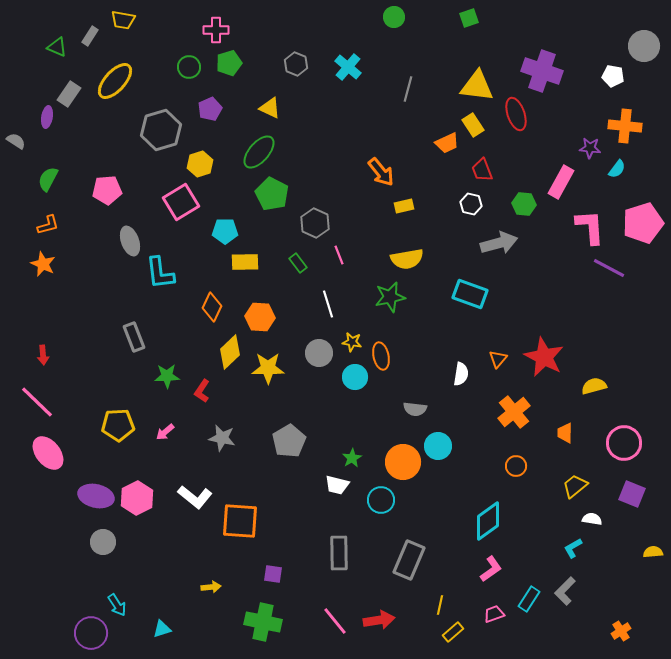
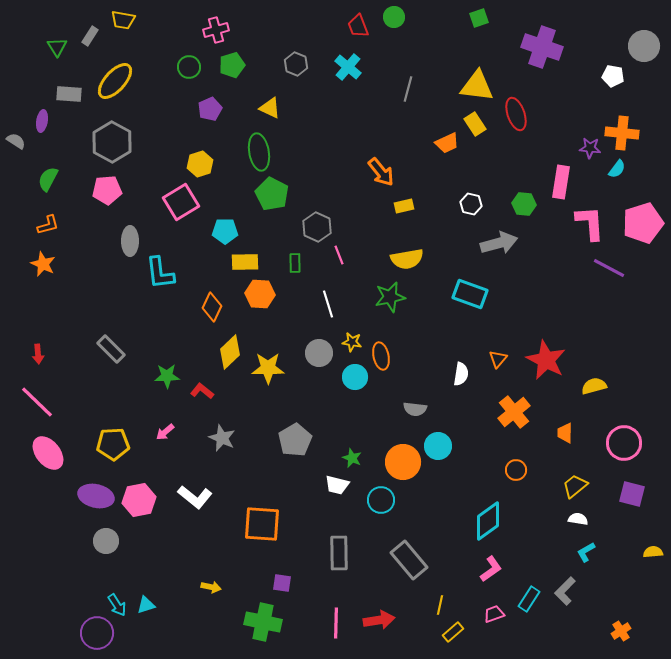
green square at (469, 18): moved 10 px right
pink cross at (216, 30): rotated 15 degrees counterclockwise
green triangle at (57, 47): rotated 35 degrees clockwise
green pentagon at (229, 63): moved 3 px right, 2 px down
purple cross at (542, 71): moved 24 px up
gray rectangle at (69, 94): rotated 60 degrees clockwise
purple ellipse at (47, 117): moved 5 px left, 4 px down
yellow rectangle at (473, 125): moved 2 px right, 1 px up
orange cross at (625, 126): moved 3 px left, 7 px down
gray hexagon at (161, 130): moved 49 px left, 12 px down; rotated 15 degrees counterclockwise
green ellipse at (259, 152): rotated 51 degrees counterclockwise
red trapezoid at (482, 170): moved 124 px left, 144 px up
pink rectangle at (561, 182): rotated 20 degrees counterclockwise
gray hexagon at (315, 223): moved 2 px right, 4 px down
pink L-shape at (590, 227): moved 4 px up
gray ellipse at (130, 241): rotated 20 degrees clockwise
green rectangle at (298, 263): moved 3 px left; rotated 36 degrees clockwise
orange hexagon at (260, 317): moved 23 px up
gray rectangle at (134, 337): moved 23 px left, 12 px down; rotated 24 degrees counterclockwise
red arrow at (43, 355): moved 5 px left, 1 px up
red star at (544, 357): moved 2 px right, 3 px down
red L-shape at (202, 391): rotated 95 degrees clockwise
yellow pentagon at (118, 425): moved 5 px left, 19 px down
gray star at (222, 438): rotated 12 degrees clockwise
gray pentagon at (289, 441): moved 6 px right, 1 px up
green star at (352, 458): rotated 18 degrees counterclockwise
orange circle at (516, 466): moved 4 px down
purple square at (632, 494): rotated 8 degrees counterclockwise
pink hexagon at (137, 498): moved 2 px right, 2 px down; rotated 16 degrees clockwise
white semicircle at (592, 519): moved 14 px left
orange square at (240, 521): moved 22 px right, 3 px down
gray circle at (103, 542): moved 3 px right, 1 px up
cyan L-shape at (573, 548): moved 13 px right, 4 px down
gray rectangle at (409, 560): rotated 63 degrees counterclockwise
purple square at (273, 574): moved 9 px right, 9 px down
yellow arrow at (211, 587): rotated 18 degrees clockwise
pink line at (335, 621): moved 1 px right, 2 px down; rotated 40 degrees clockwise
cyan triangle at (162, 629): moved 16 px left, 24 px up
purple circle at (91, 633): moved 6 px right
